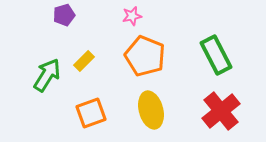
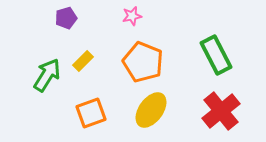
purple pentagon: moved 2 px right, 3 px down
orange pentagon: moved 2 px left, 6 px down
yellow rectangle: moved 1 px left
yellow ellipse: rotated 51 degrees clockwise
